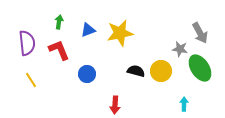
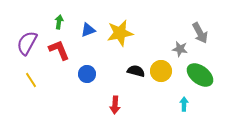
purple semicircle: rotated 145 degrees counterclockwise
green ellipse: moved 7 px down; rotated 20 degrees counterclockwise
